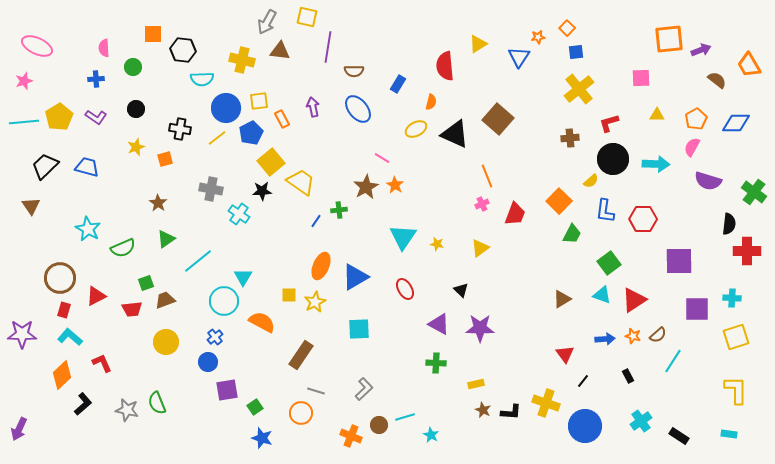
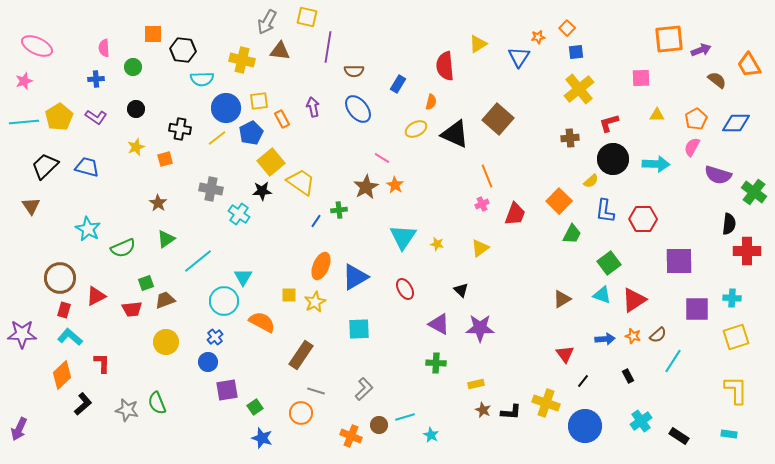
purple semicircle at (708, 181): moved 10 px right, 6 px up
red L-shape at (102, 363): rotated 25 degrees clockwise
